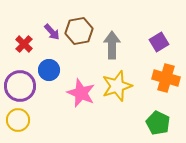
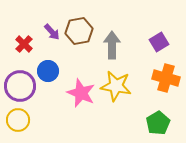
blue circle: moved 1 px left, 1 px down
yellow star: moved 1 px left; rotated 28 degrees clockwise
green pentagon: rotated 15 degrees clockwise
